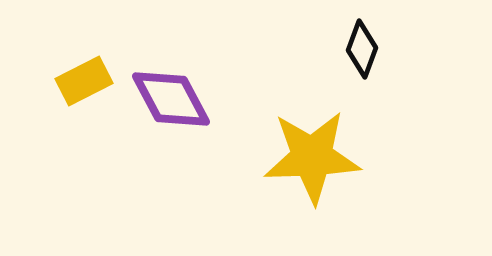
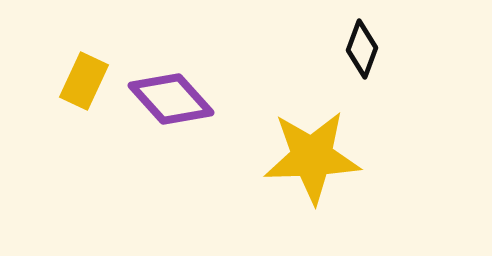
yellow rectangle: rotated 38 degrees counterclockwise
purple diamond: rotated 14 degrees counterclockwise
